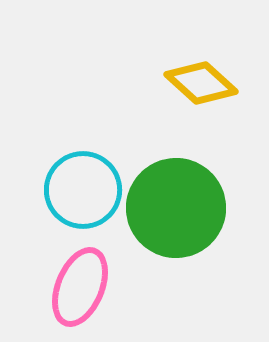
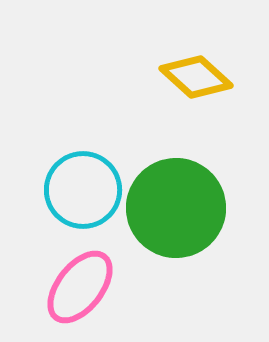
yellow diamond: moved 5 px left, 6 px up
pink ellipse: rotated 16 degrees clockwise
